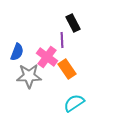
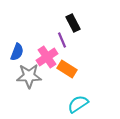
purple line: rotated 21 degrees counterclockwise
pink cross: rotated 20 degrees clockwise
orange rectangle: rotated 24 degrees counterclockwise
cyan semicircle: moved 4 px right, 1 px down
